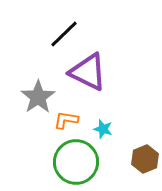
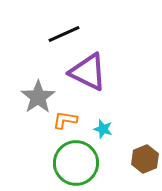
black line: rotated 20 degrees clockwise
orange L-shape: moved 1 px left
green circle: moved 1 px down
